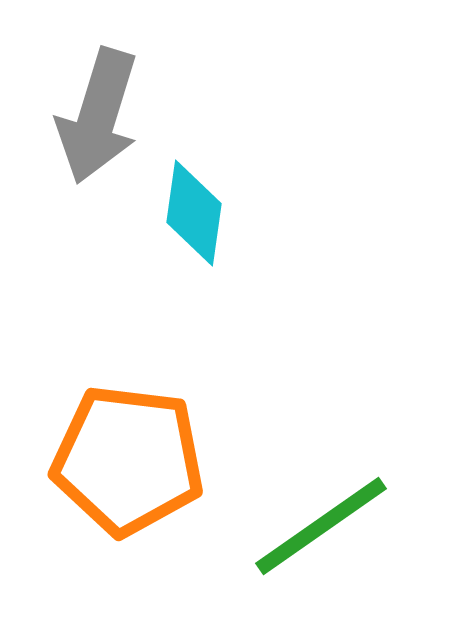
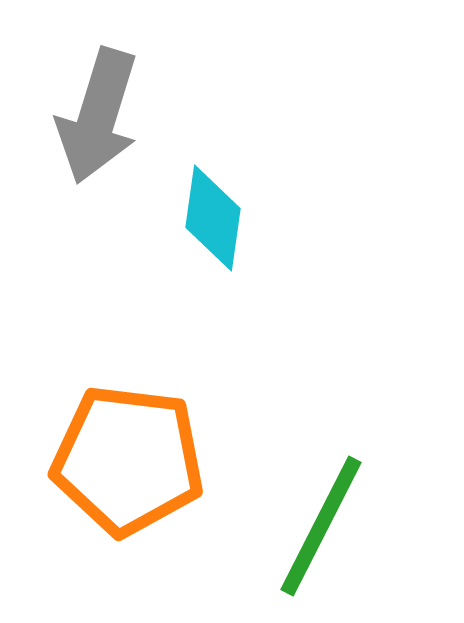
cyan diamond: moved 19 px right, 5 px down
green line: rotated 28 degrees counterclockwise
